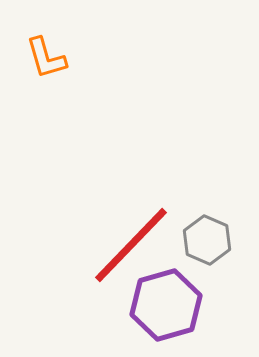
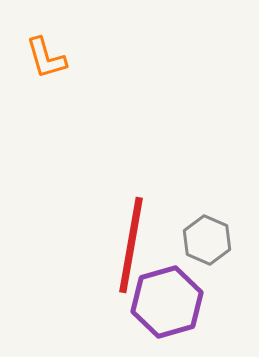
red line: rotated 34 degrees counterclockwise
purple hexagon: moved 1 px right, 3 px up
